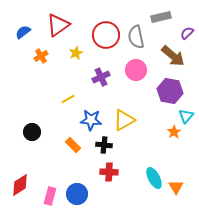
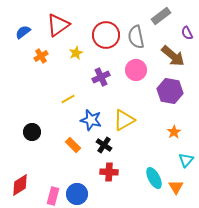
gray rectangle: moved 1 px up; rotated 24 degrees counterclockwise
purple semicircle: rotated 72 degrees counterclockwise
cyan triangle: moved 44 px down
blue star: rotated 10 degrees clockwise
black cross: rotated 28 degrees clockwise
pink rectangle: moved 3 px right
